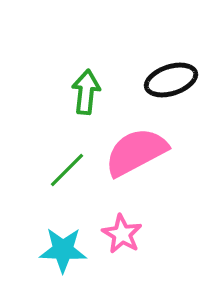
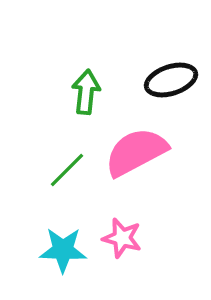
pink star: moved 4 px down; rotated 15 degrees counterclockwise
